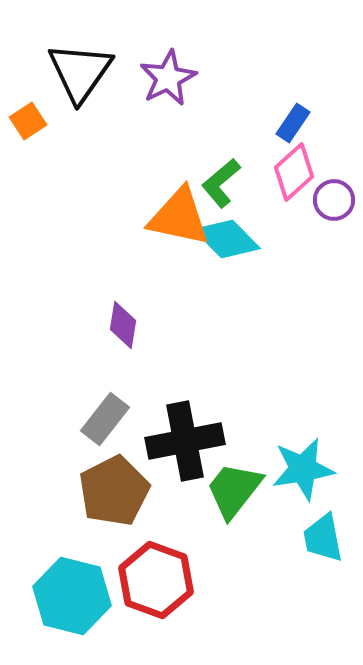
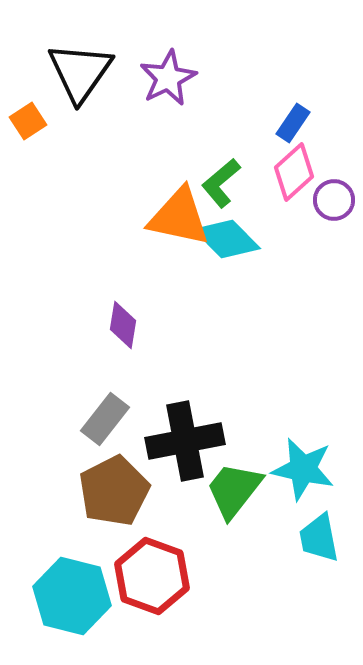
cyan star: rotated 22 degrees clockwise
cyan trapezoid: moved 4 px left
red hexagon: moved 4 px left, 4 px up
